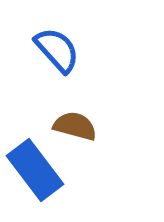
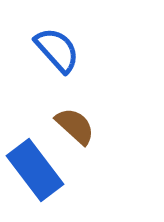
brown semicircle: rotated 27 degrees clockwise
